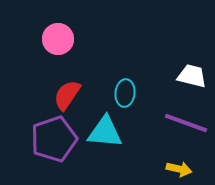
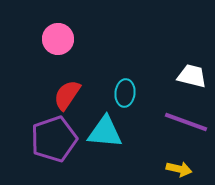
purple line: moved 1 px up
